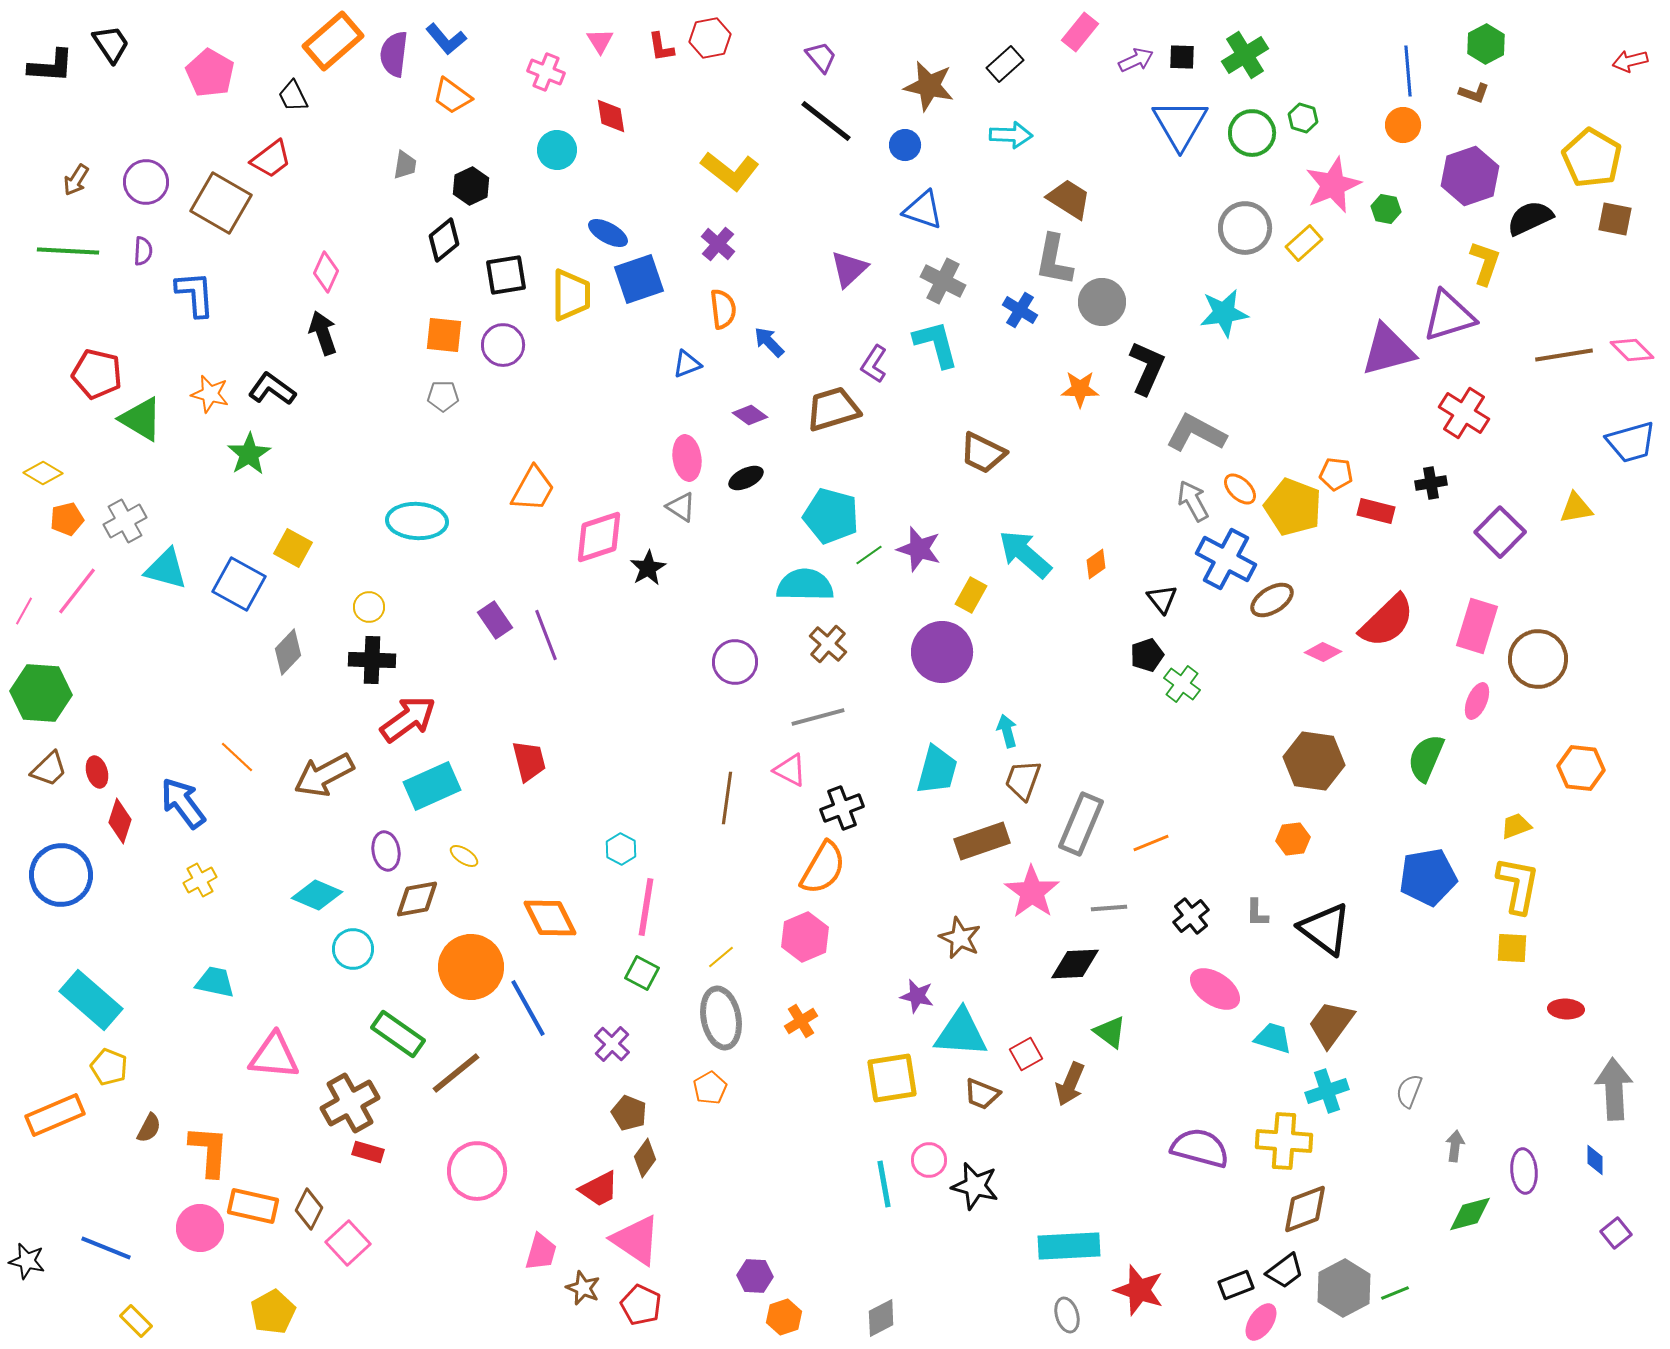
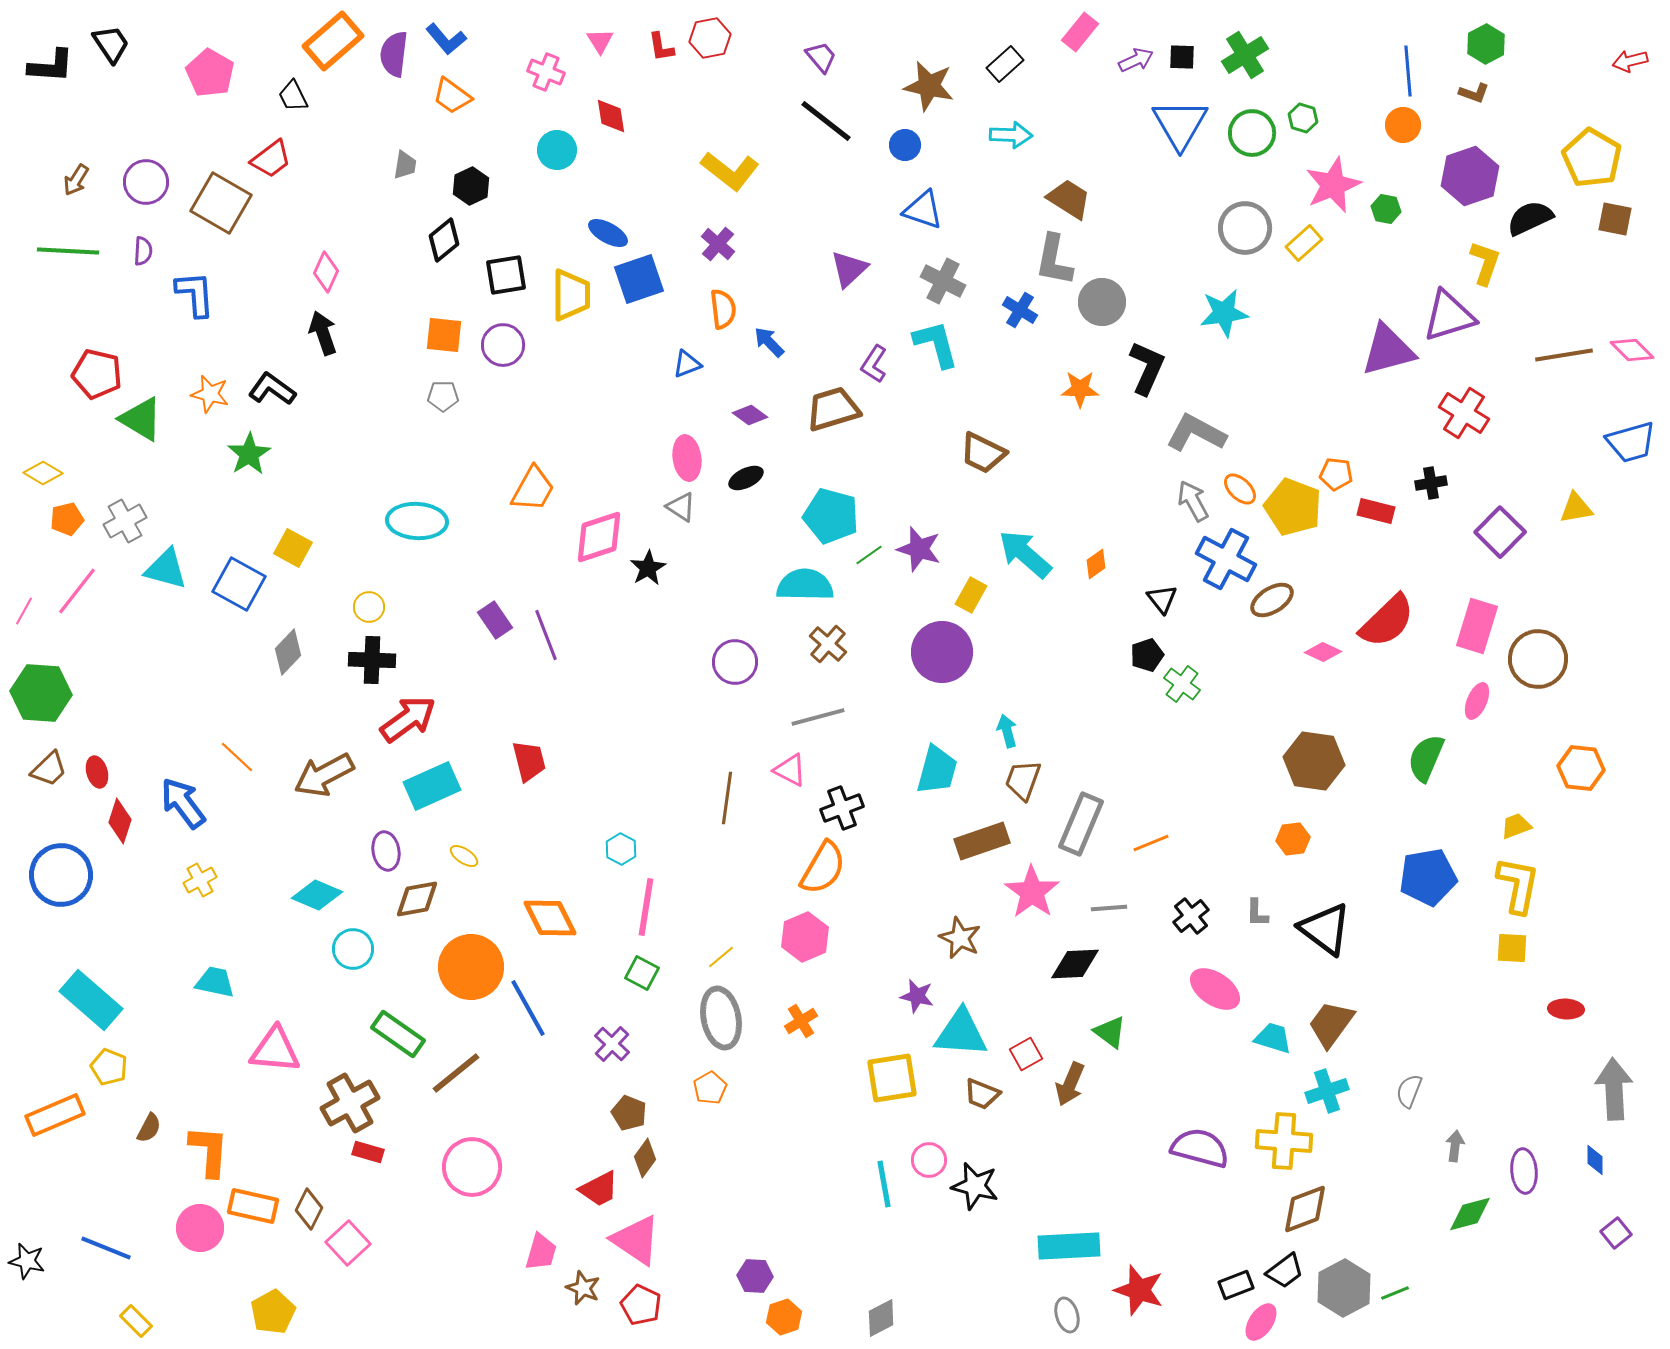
pink triangle at (274, 1056): moved 1 px right, 6 px up
pink circle at (477, 1171): moved 5 px left, 4 px up
